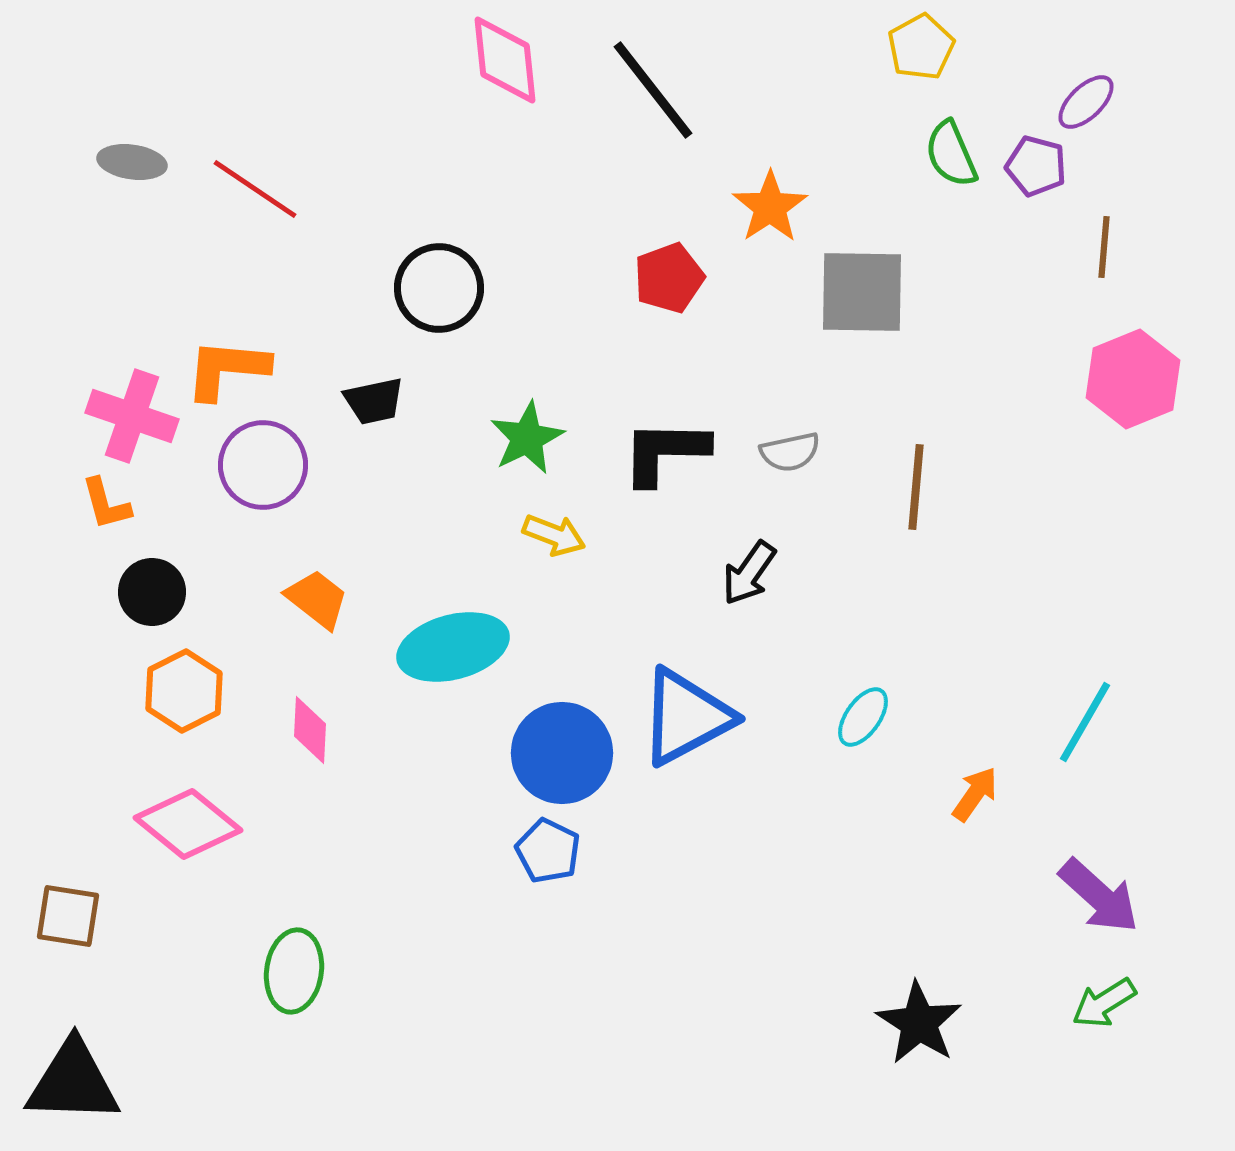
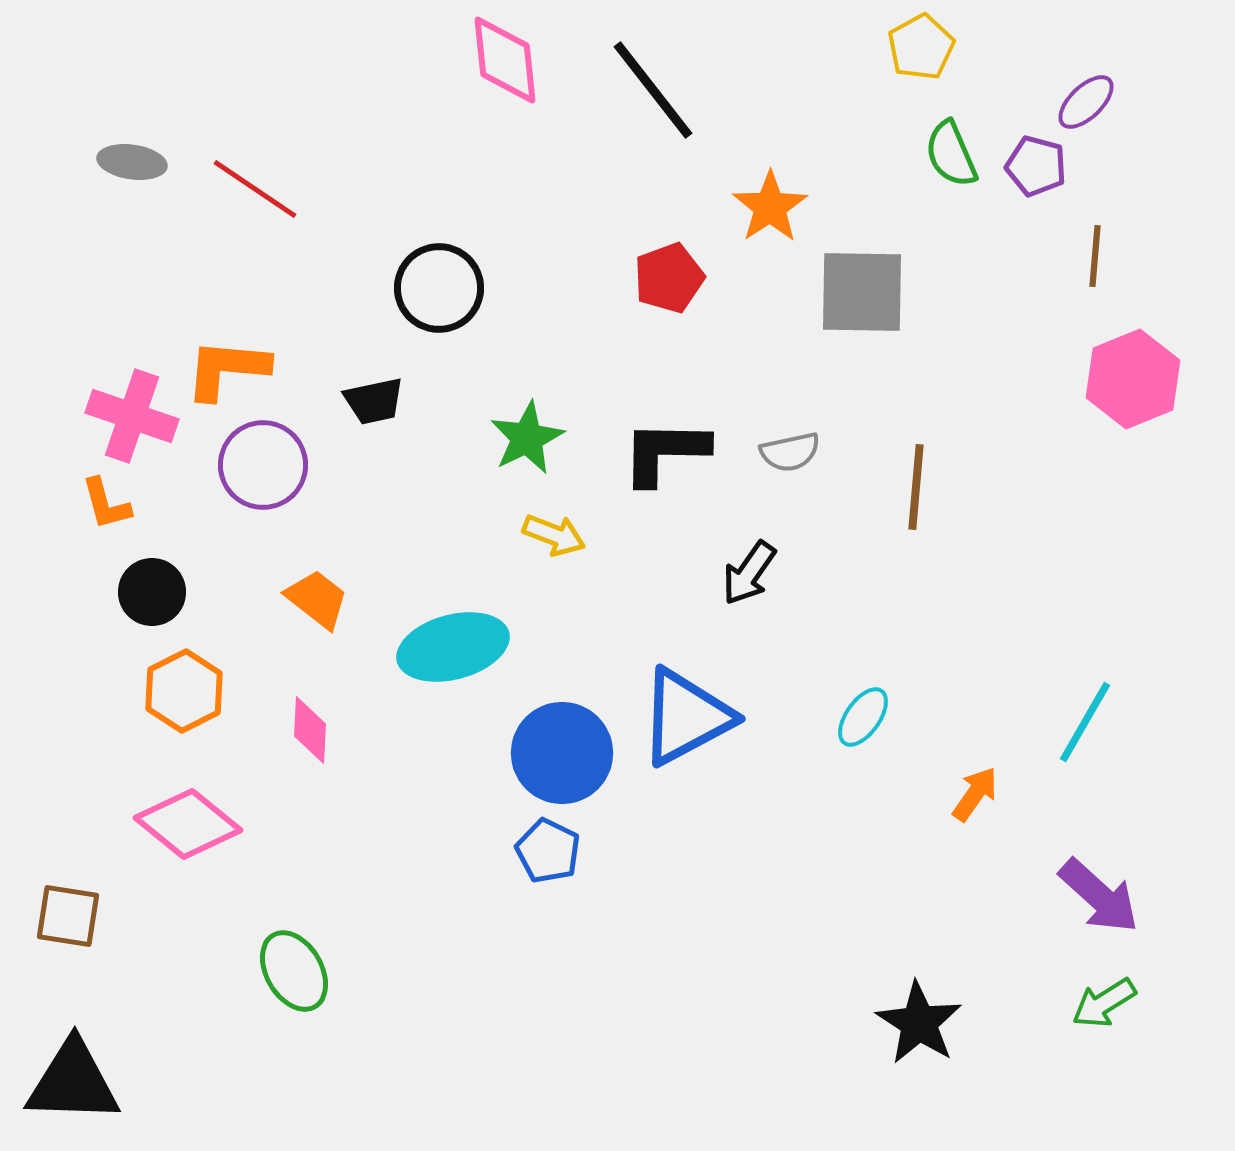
brown line at (1104, 247): moved 9 px left, 9 px down
green ellipse at (294, 971): rotated 38 degrees counterclockwise
